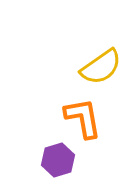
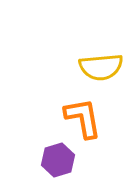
yellow semicircle: rotated 30 degrees clockwise
